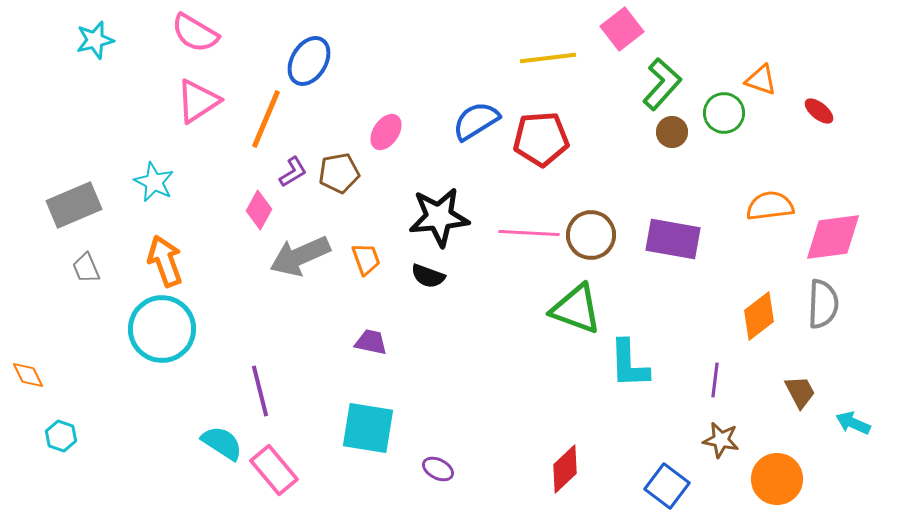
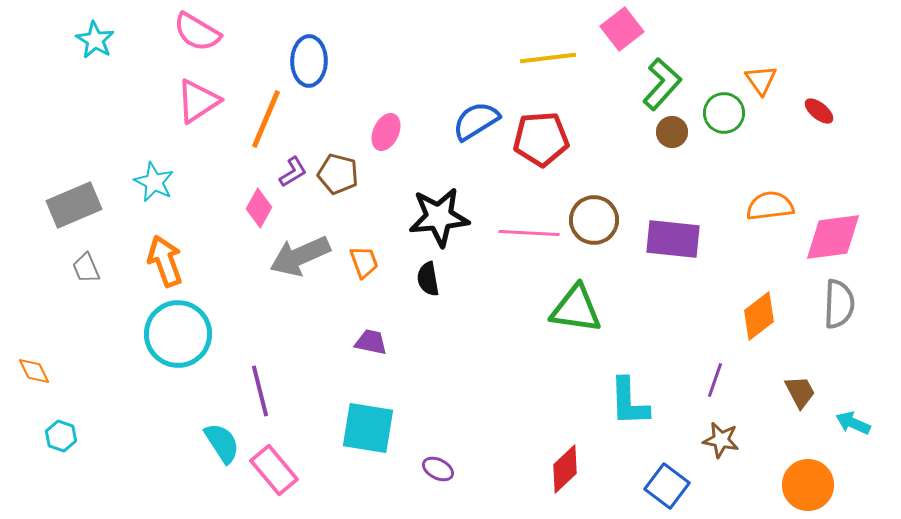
pink semicircle at (195, 33): moved 2 px right, 1 px up
cyan star at (95, 40): rotated 27 degrees counterclockwise
blue ellipse at (309, 61): rotated 30 degrees counterclockwise
orange triangle at (761, 80): rotated 36 degrees clockwise
pink ellipse at (386, 132): rotated 9 degrees counterclockwise
brown pentagon at (339, 173): moved 1 px left, 1 px down; rotated 24 degrees clockwise
pink diamond at (259, 210): moved 2 px up
brown circle at (591, 235): moved 3 px right, 15 px up
purple rectangle at (673, 239): rotated 4 degrees counterclockwise
orange trapezoid at (366, 259): moved 2 px left, 3 px down
black semicircle at (428, 276): moved 3 px down; rotated 60 degrees clockwise
gray semicircle at (823, 304): moved 16 px right
green triangle at (576, 309): rotated 12 degrees counterclockwise
cyan circle at (162, 329): moved 16 px right, 5 px down
cyan L-shape at (629, 364): moved 38 px down
orange diamond at (28, 375): moved 6 px right, 4 px up
purple line at (715, 380): rotated 12 degrees clockwise
cyan semicircle at (222, 443): rotated 24 degrees clockwise
orange circle at (777, 479): moved 31 px right, 6 px down
